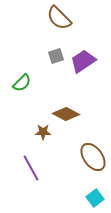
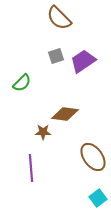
brown diamond: moved 1 px left; rotated 20 degrees counterclockwise
purple line: rotated 24 degrees clockwise
cyan square: moved 3 px right
